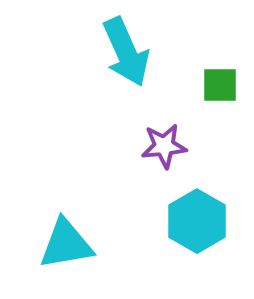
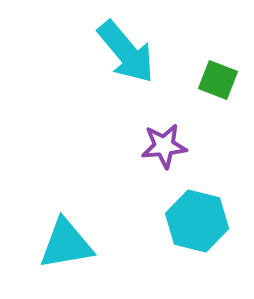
cyan arrow: rotated 16 degrees counterclockwise
green square: moved 2 px left, 5 px up; rotated 21 degrees clockwise
cyan hexagon: rotated 16 degrees counterclockwise
